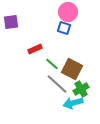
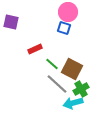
purple square: rotated 21 degrees clockwise
